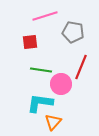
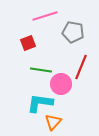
red square: moved 2 px left, 1 px down; rotated 14 degrees counterclockwise
